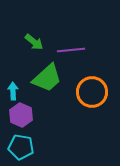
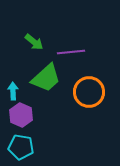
purple line: moved 2 px down
green trapezoid: moved 1 px left
orange circle: moved 3 px left
